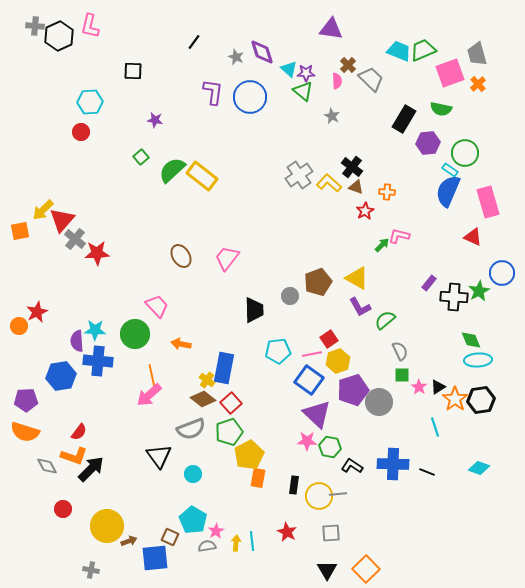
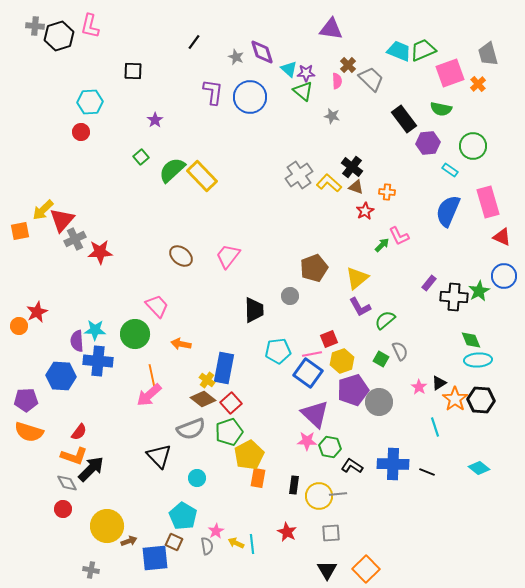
black hexagon at (59, 36): rotated 8 degrees clockwise
gray trapezoid at (477, 54): moved 11 px right
gray star at (332, 116): rotated 14 degrees counterclockwise
black rectangle at (404, 119): rotated 68 degrees counterclockwise
purple star at (155, 120): rotated 28 degrees clockwise
green circle at (465, 153): moved 8 px right, 7 px up
yellow rectangle at (202, 176): rotated 8 degrees clockwise
blue semicircle at (448, 191): moved 20 px down
pink L-shape at (399, 236): rotated 130 degrees counterclockwise
red triangle at (473, 237): moved 29 px right
gray cross at (75, 239): rotated 25 degrees clockwise
red star at (97, 253): moved 3 px right, 1 px up
brown ellipse at (181, 256): rotated 20 degrees counterclockwise
pink trapezoid at (227, 258): moved 1 px right, 2 px up
blue circle at (502, 273): moved 2 px right, 3 px down
yellow triangle at (357, 278): rotated 50 degrees clockwise
brown pentagon at (318, 282): moved 4 px left, 14 px up
red square at (329, 339): rotated 12 degrees clockwise
yellow hexagon at (338, 361): moved 4 px right
green square at (402, 375): moved 21 px left, 16 px up; rotated 28 degrees clockwise
blue hexagon at (61, 376): rotated 12 degrees clockwise
blue square at (309, 380): moved 1 px left, 7 px up
black triangle at (438, 387): moved 1 px right, 4 px up
black hexagon at (481, 400): rotated 12 degrees clockwise
purple triangle at (317, 414): moved 2 px left
orange semicircle at (25, 432): moved 4 px right
black triangle at (159, 456): rotated 8 degrees counterclockwise
gray diamond at (47, 466): moved 20 px right, 17 px down
cyan diamond at (479, 468): rotated 20 degrees clockwise
cyan circle at (193, 474): moved 4 px right, 4 px down
cyan pentagon at (193, 520): moved 10 px left, 4 px up
brown square at (170, 537): moved 4 px right, 5 px down
cyan line at (252, 541): moved 3 px down
yellow arrow at (236, 543): rotated 70 degrees counterclockwise
gray semicircle at (207, 546): rotated 90 degrees clockwise
